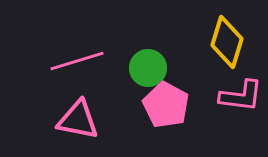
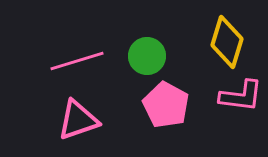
green circle: moved 1 px left, 12 px up
pink triangle: rotated 30 degrees counterclockwise
